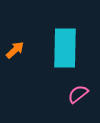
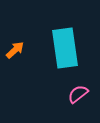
cyan rectangle: rotated 9 degrees counterclockwise
